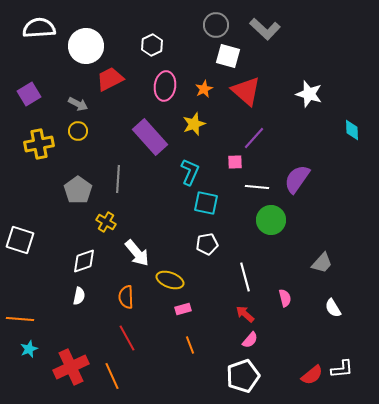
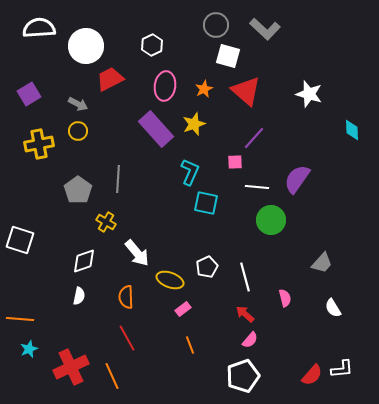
purple rectangle at (150, 137): moved 6 px right, 8 px up
white pentagon at (207, 244): moved 23 px down; rotated 15 degrees counterclockwise
pink rectangle at (183, 309): rotated 21 degrees counterclockwise
red semicircle at (312, 375): rotated 10 degrees counterclockwise
